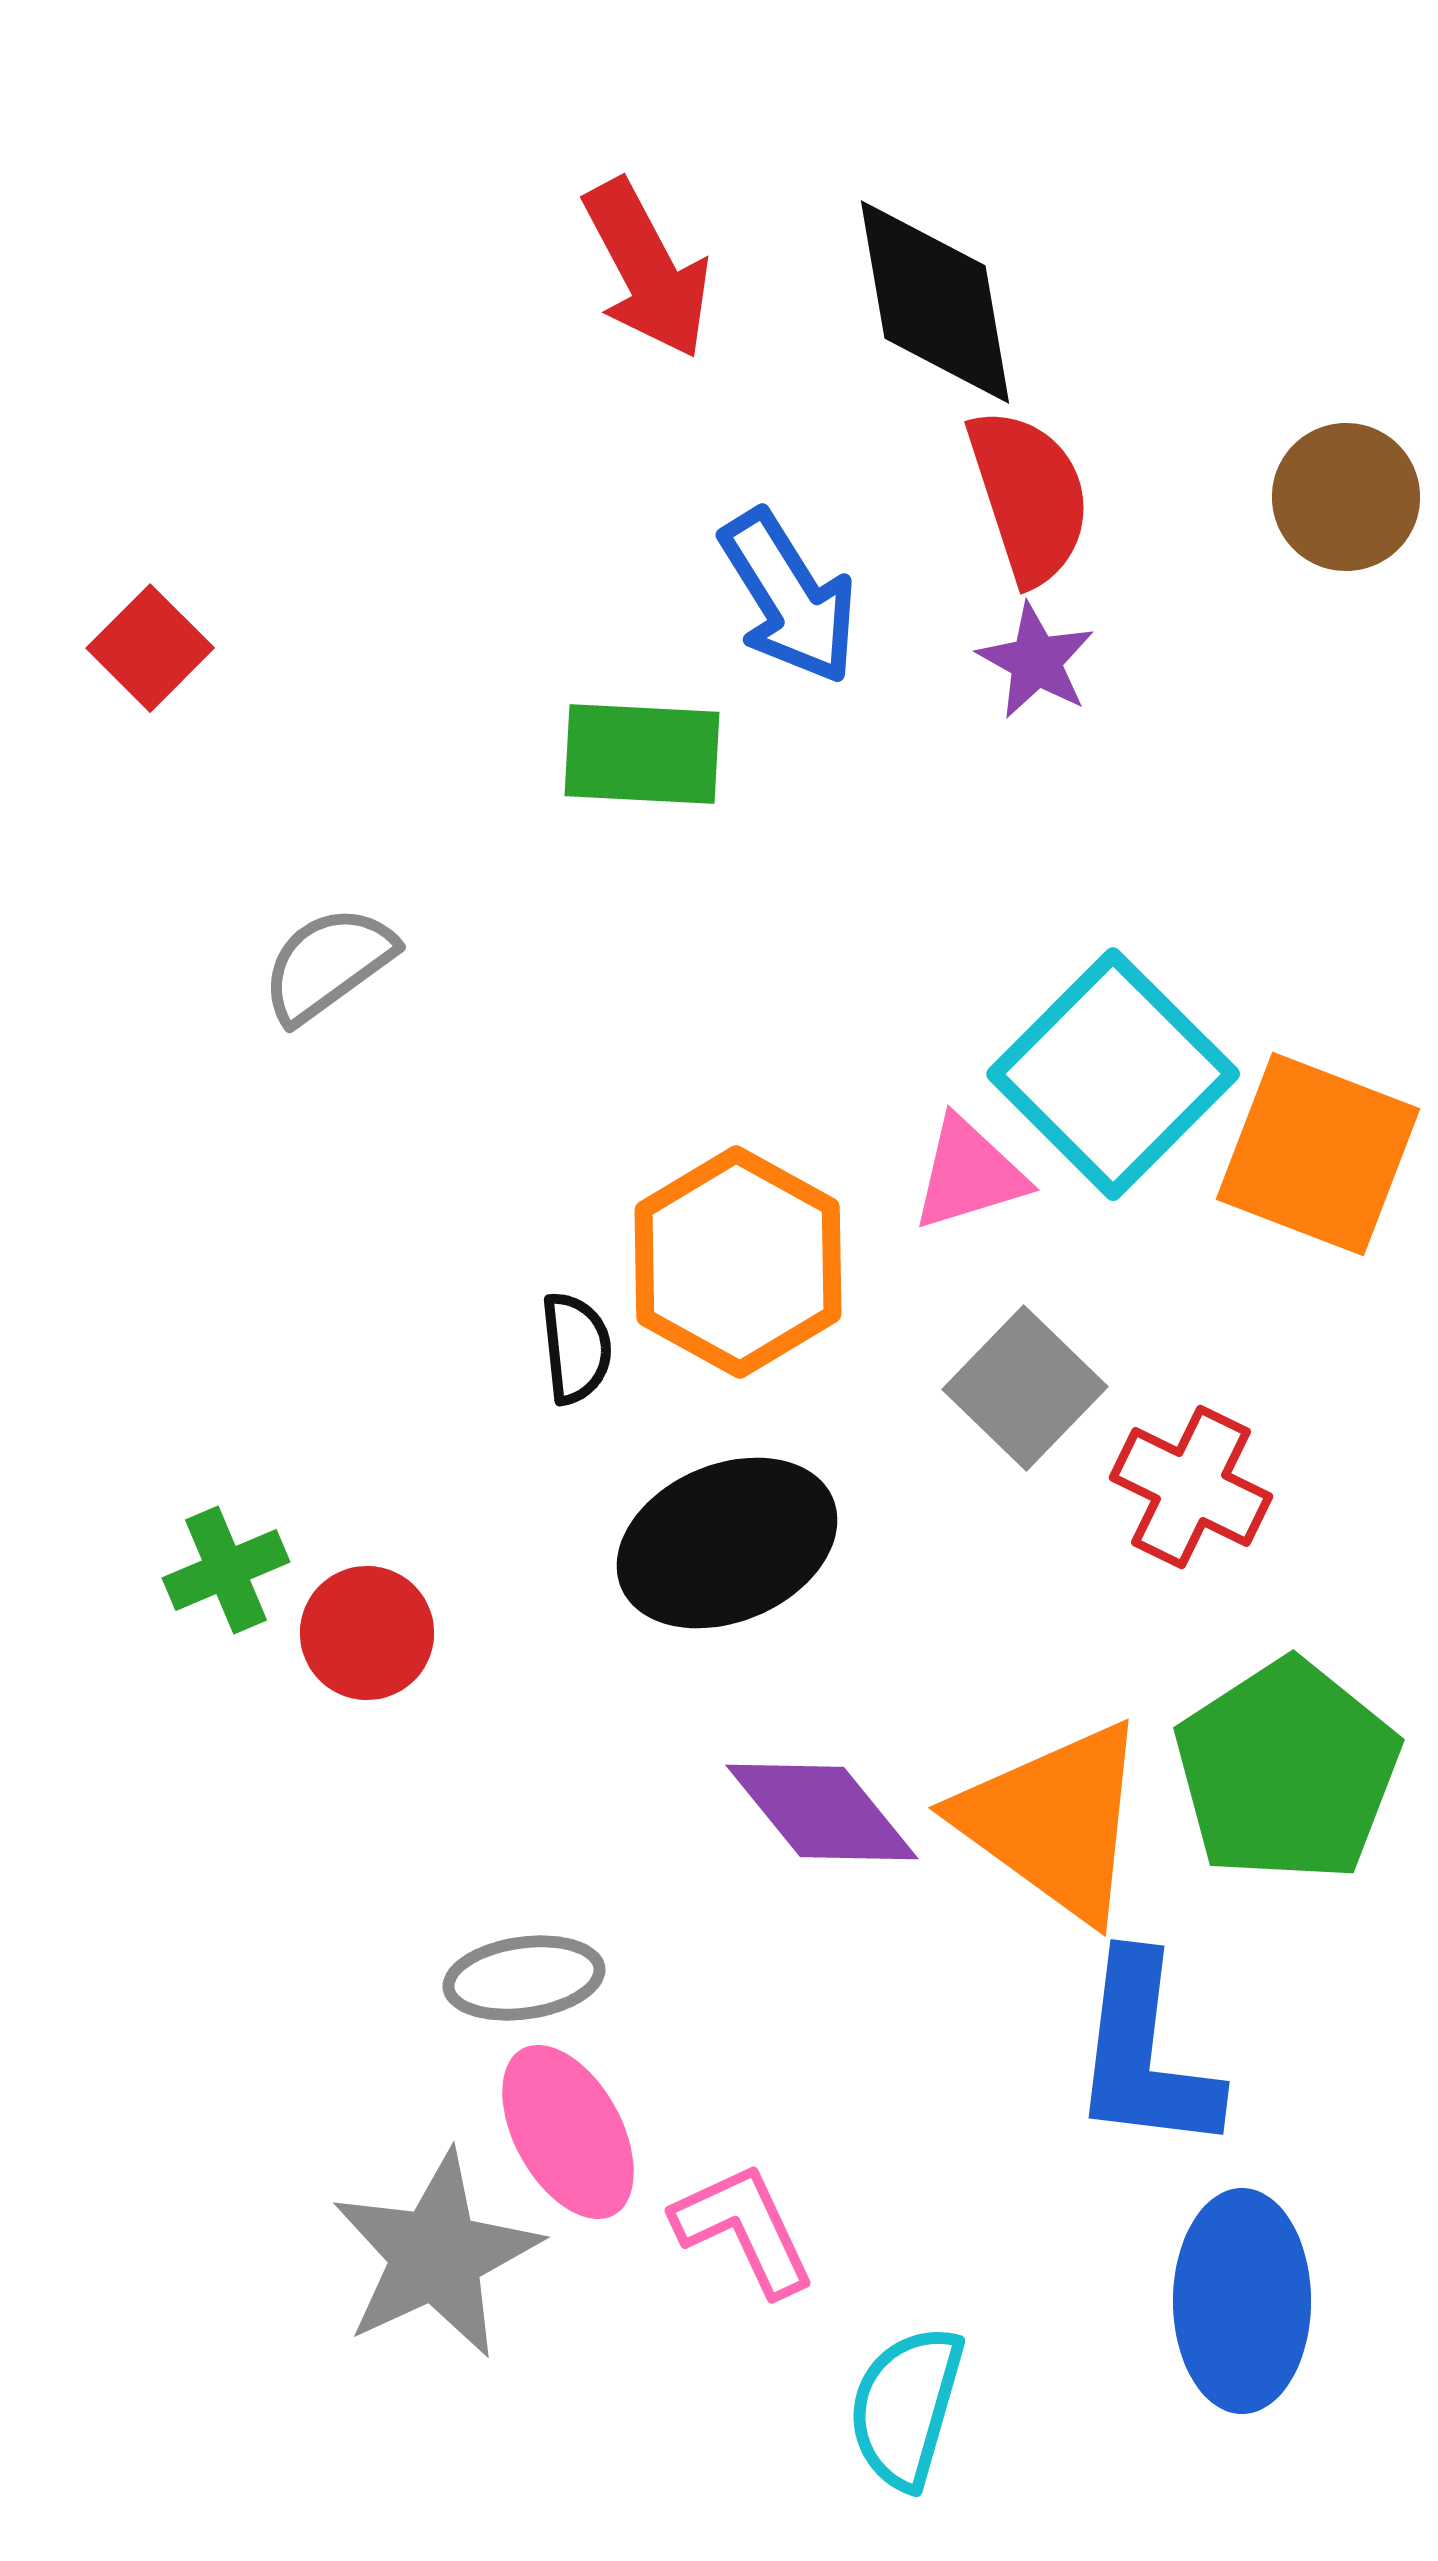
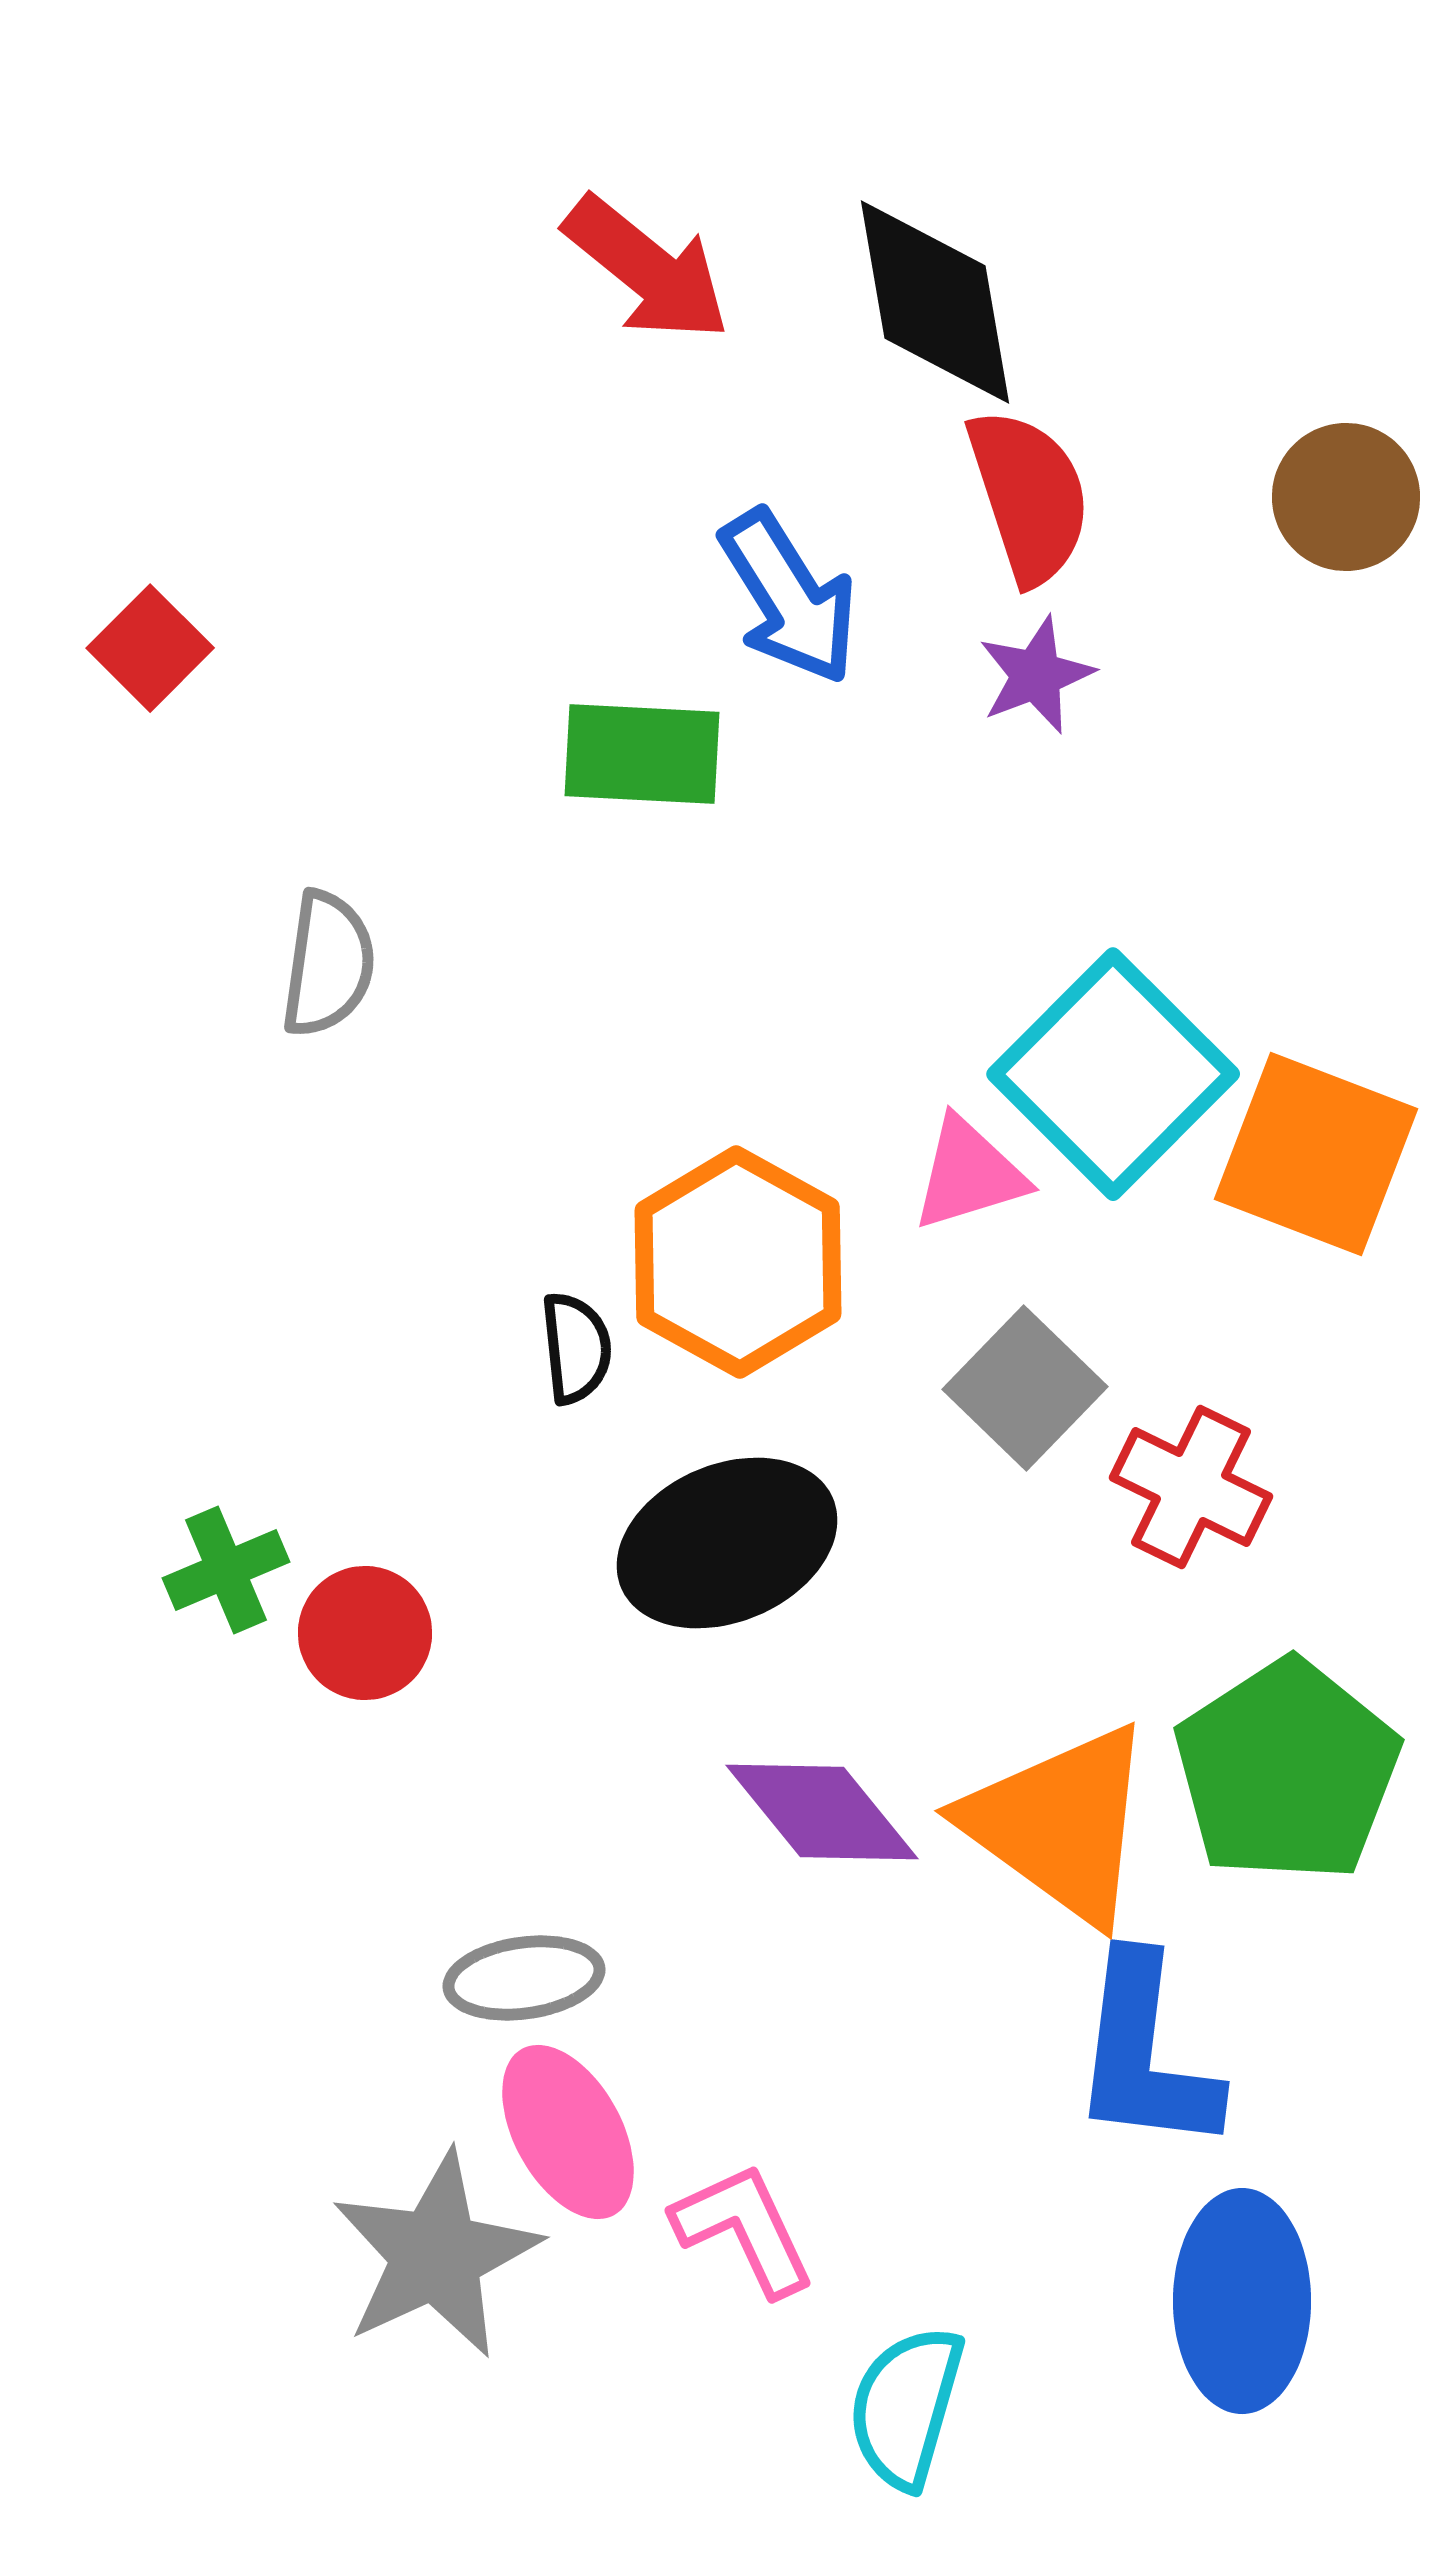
red arrow: rotated 23 degrees counterclockwise
purple star: moved 14 px down; rotated 22 degrees clockwise
gray semicircle: rotated 134 degrees clockwise
orange square: moved 2 px left
red circle: moved 2 px left
orange triangle: moved 6 px right, 3 px down
